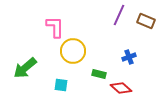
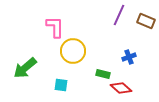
green rectangle: moved 4 px right
